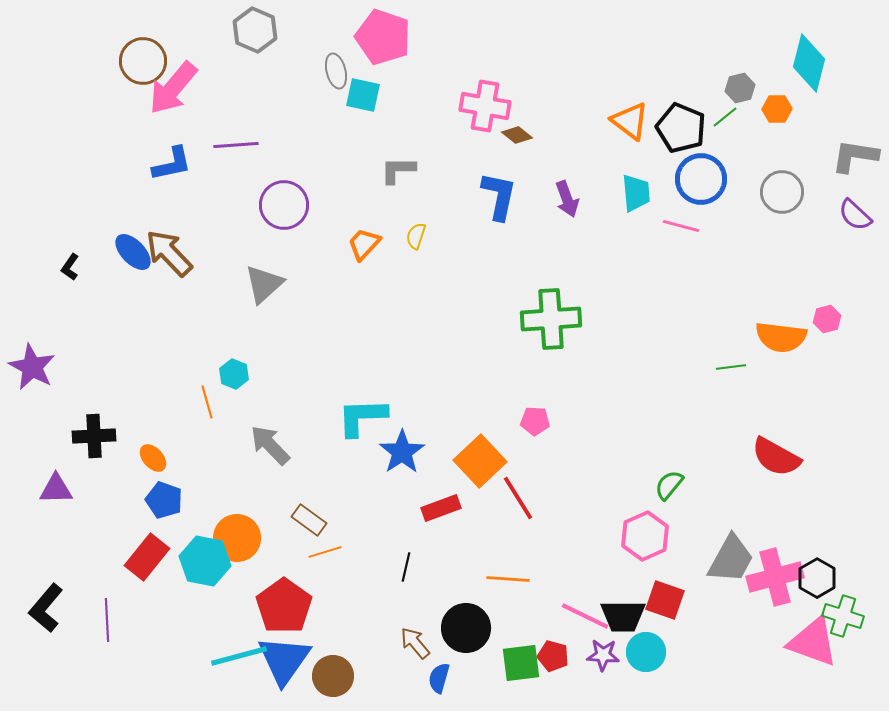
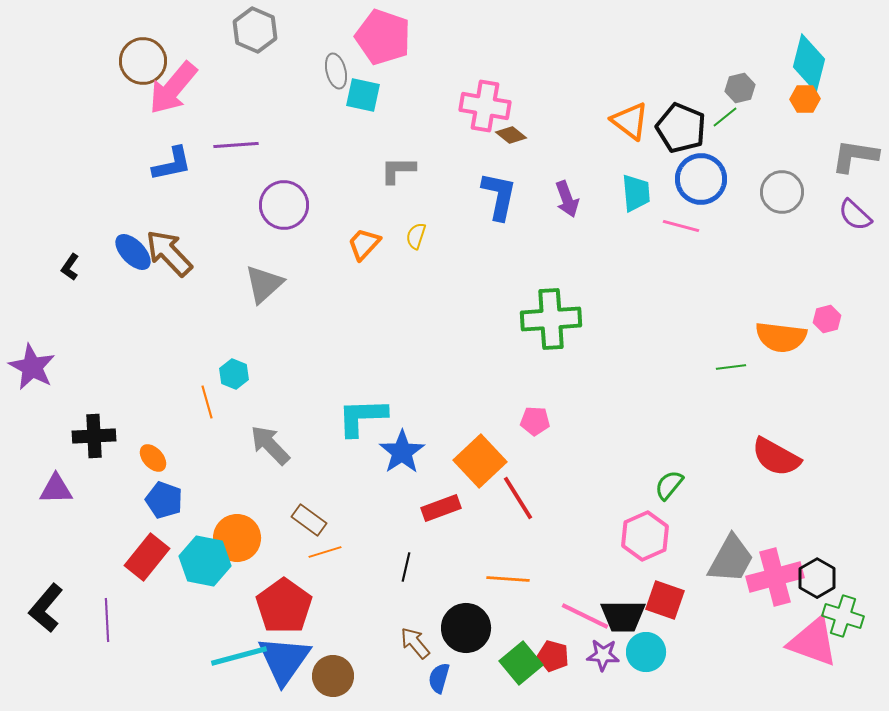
orange hexagon at (777, 109): moved 28 px right, 10 px up
brown diamond at (517, 135): moved 6 px left
green square at (521, 663): rotated 33 degrees counterclockwise
